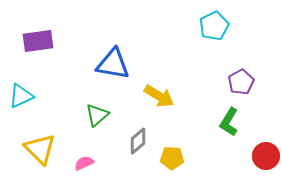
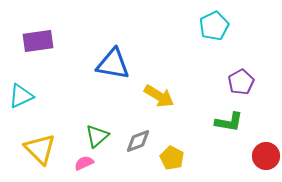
green triangle: moved 21 px down
green L-shape: rotated 112 degrees counterclockwise
gray diamond: rotated 20 degrees clockwise
yellow pentagon: rotated 25 degrees clockwise
